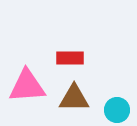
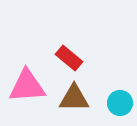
red rectangle: moved 1 px left; rotated 40 degrees clockwise
cyan circle: moved 3 px right, 7 px up
